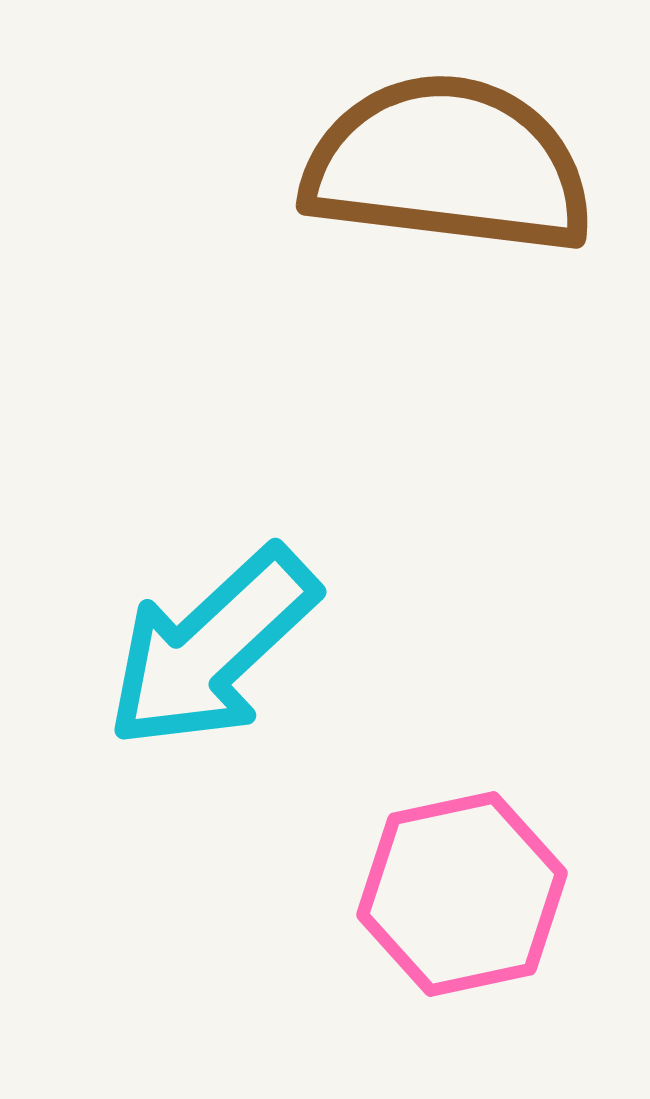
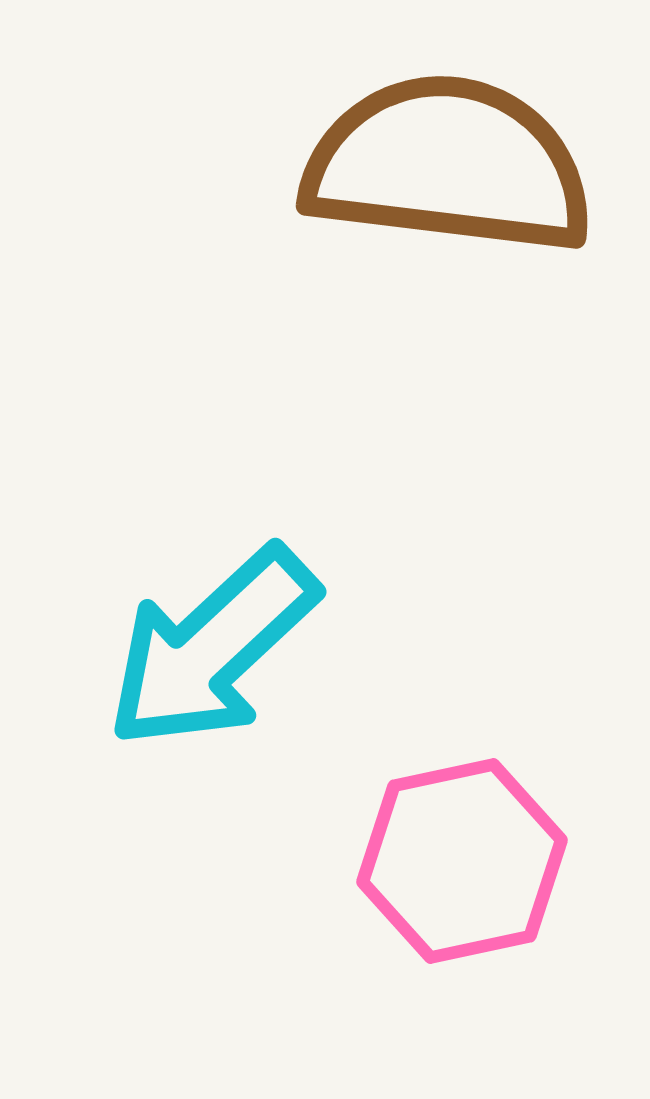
pink hexagon: moved 33 px up
